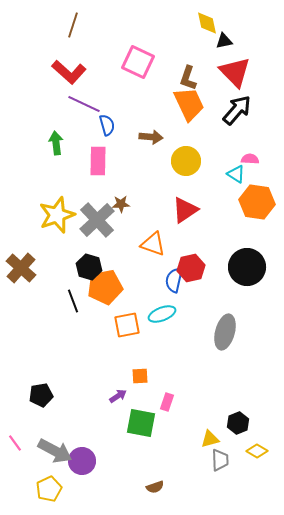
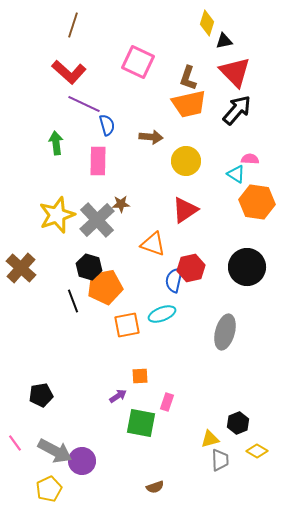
yellow diamond at (207, 23): rotated 30 degrees clockwise
orange trapezoid at (189, 104): rotated 102 degrees clockwise
